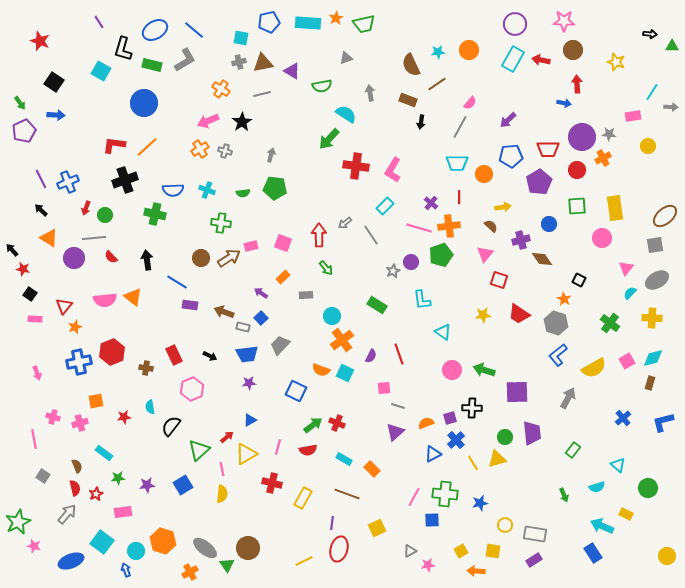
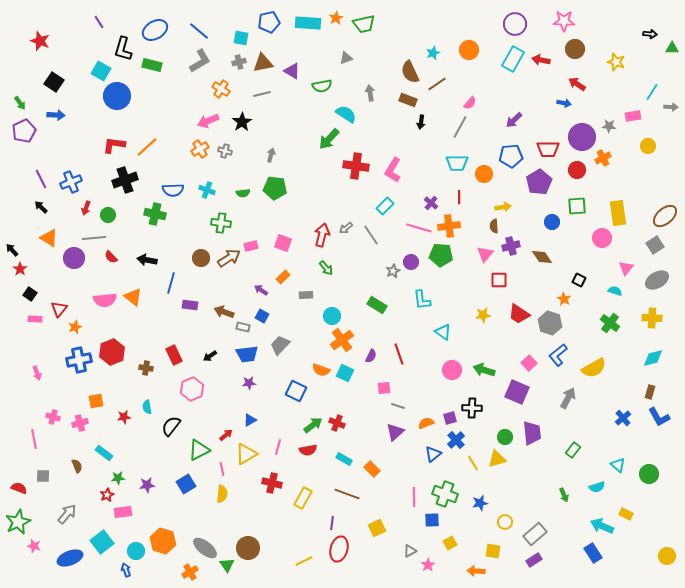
blue line at (194, 30): moved 5 px right, 1 px down
green triangle at (672, 46): moved 2 px down
brown circle at (573, 50): moved 2 px right, 1 px up
cyan star at (438, 52): moved 5 px left, 1 px down; rotated 16 degrees counterclockwise
gray L-shape at (185, 60): moved 15 px right, 1 px down
brown semicircle at (411, 65): moved 1 px left, 7 px down
red arrow at (577, 84): rotated 54 degrees counterclockwise
blue circle at (144, 103): moved 27 px left, 7 px up
purple arrow at (508, 120): moved 6 px right
gray star at (609, 134): moved 8 px up
blue cross at (68, 182): moved 3 px right
yellow rectangle at (615, 208): moved 3 px right, 5 px down
black arrow at (41, 210): moved 3 px up
green circle at (105, 215): moved 3 px right
gray arrow at (345, 223): moved 1 px right, 5 px down
blue circle at (549, 224): moved 3 px right, 2 px up
brown semicircle at (491, 226): moved 3 px right; rotated 136 degrees counterclockwise
red arrow at (319, 235): moved 3 px right; rotated 15 degrees clockwise
purple cross at (521, 240): moved 10 px left, 6 px down
gray square at (655, 245): rotated 24 degrees counterclockwise
green pentagon at (441, 255): rotated 25 degrees clockwise
brown diamond at (542, 259): moved 2 px up
black arrow at (147, 260): rotated 72 degrees counterclockwise
red star at (23, 269): moved 3 px left; rotated 24 degrees clockwise
red square at (499, 280): rotated 18 degrees counterclockwise
blue line at (177, 282): moved 6 px left, 1 px down; rotated 75 degrees clockwise
purple arrow at (261, 293): moved 3 px up
cyan semicircle at (630, 293): moved 15 px left, 2 px up; rotated 64 degrees clockwise
red triangle at (64, 306): moved 5 px left, 3 px down
blue square at (261, 318): moved 1 px right, 2 px up; rotated 16 degrees counterclockwise
gray hexagon at (556, 323): moved 6 px left
black arrow at (210, 356): rotated 120 degrees clockwise
pink square at (627, 361): moved 98 px left, 2 px down; rotated 14 degrees counterclockwise
blue cross at (79, 362): moved 2 px up
brown rectangle at (650, 383): moved 9 px down
purple square at (517, 392): rotated 25 degrees clockwise
cyan semicircle at (150, 407): moved 3 px left
blue L-shape at (663, 422): moved 4 px left, 5 px up; rotated 105 degrees counterclockwise
red arrow at (227, 437): moved 1 px left, 2 px up
green triangle at (199, 450): rotated 15 degrees clockwise
blue triangle at (433, 454): rotated 12 degrees counterclockwise
gray square at (43, 476): rotated 32 degrees counterclockwise
blue square at (183, 485): moved 3 px right, 1 px up
red semicircle at (75, 488): moved 56 px left; rotated 56 degrees counterclockwise
green circle at (648, 488): moved 1 px right, 14 px up
red star at (96, 494): moved 11 px right, 1 px down
green cross at (445, 494): rotated 15 degrees clockwise
pink line at (414, 497): rotated 30 degrees counterclockwise
yellow circle at (505, 525): moved 3 px up
gray rectangle at (535, 534): rotated 50 degrees counterclockwise
cyan square at (102, 542): rotated 15 degrees clockwise
yellow square at (461, 551): moved 11 px left, 8 px up
blue ellipse at (71, 561): moved 1 px left, 3 px up
pink star at (428, 565): rotated 24 degrees counterclockwise
